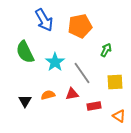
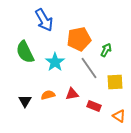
orange pentagon: moved 1 px left, 13 px down
gray line: moved 7 px right, 5 px up
red rectangle: rotated 32 degrees clockwise
